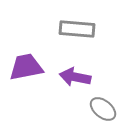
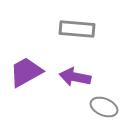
purple trapezoid: moved 5 px down; rotated 18 degrees counterclockwise
gray ellipse: moved 1 px right, 2 px up; rotated 16 degrees counterclockwise
